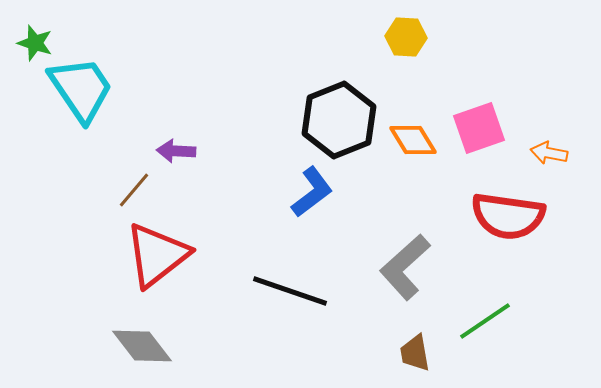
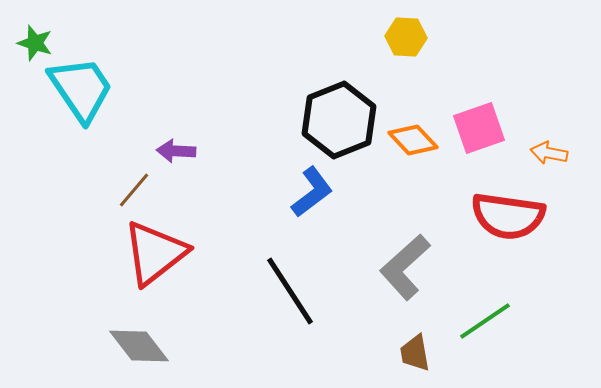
orange diamond: rotated 12 degrees counterclockwise
red triangle: moved 2 px left, 2 px up
black line: rotated 38 degrees clockwise
gray diamond: moved 3 px left
